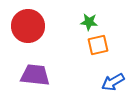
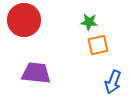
red circle: moved 4 px left, 6 px up
purple trapezoid: moved 1 px right, 2 px up
blue arrow: rotated 40 degrees counterclockwise
